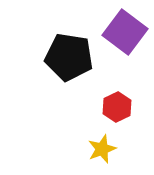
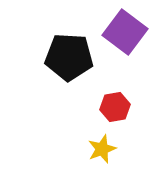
black pentagon: rotated 6 degrees counterclockwise
red hexagon: moved 2 px left; rotated 16 degrees clockwise
